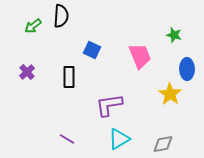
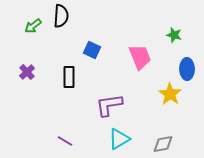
pink trapezoid: moved 1 px down
purple line: moved 2 px left, 2 px down
